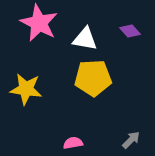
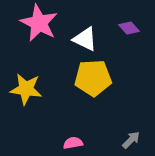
purple diamond: moved 1 px left, 3 px up
white triangle: rotated 16 degrees clockwise
